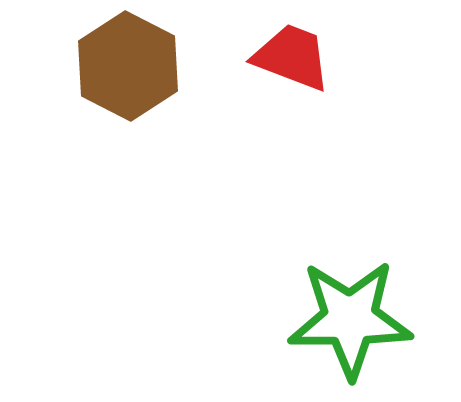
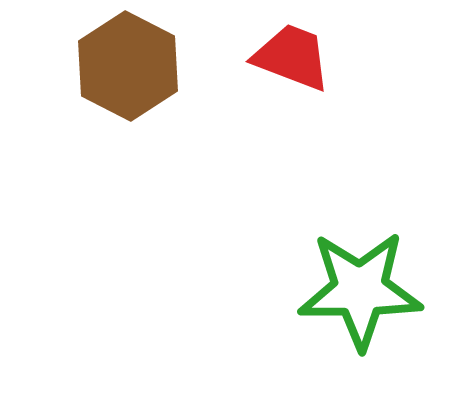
green star: moved 10 px right, 29 px up
